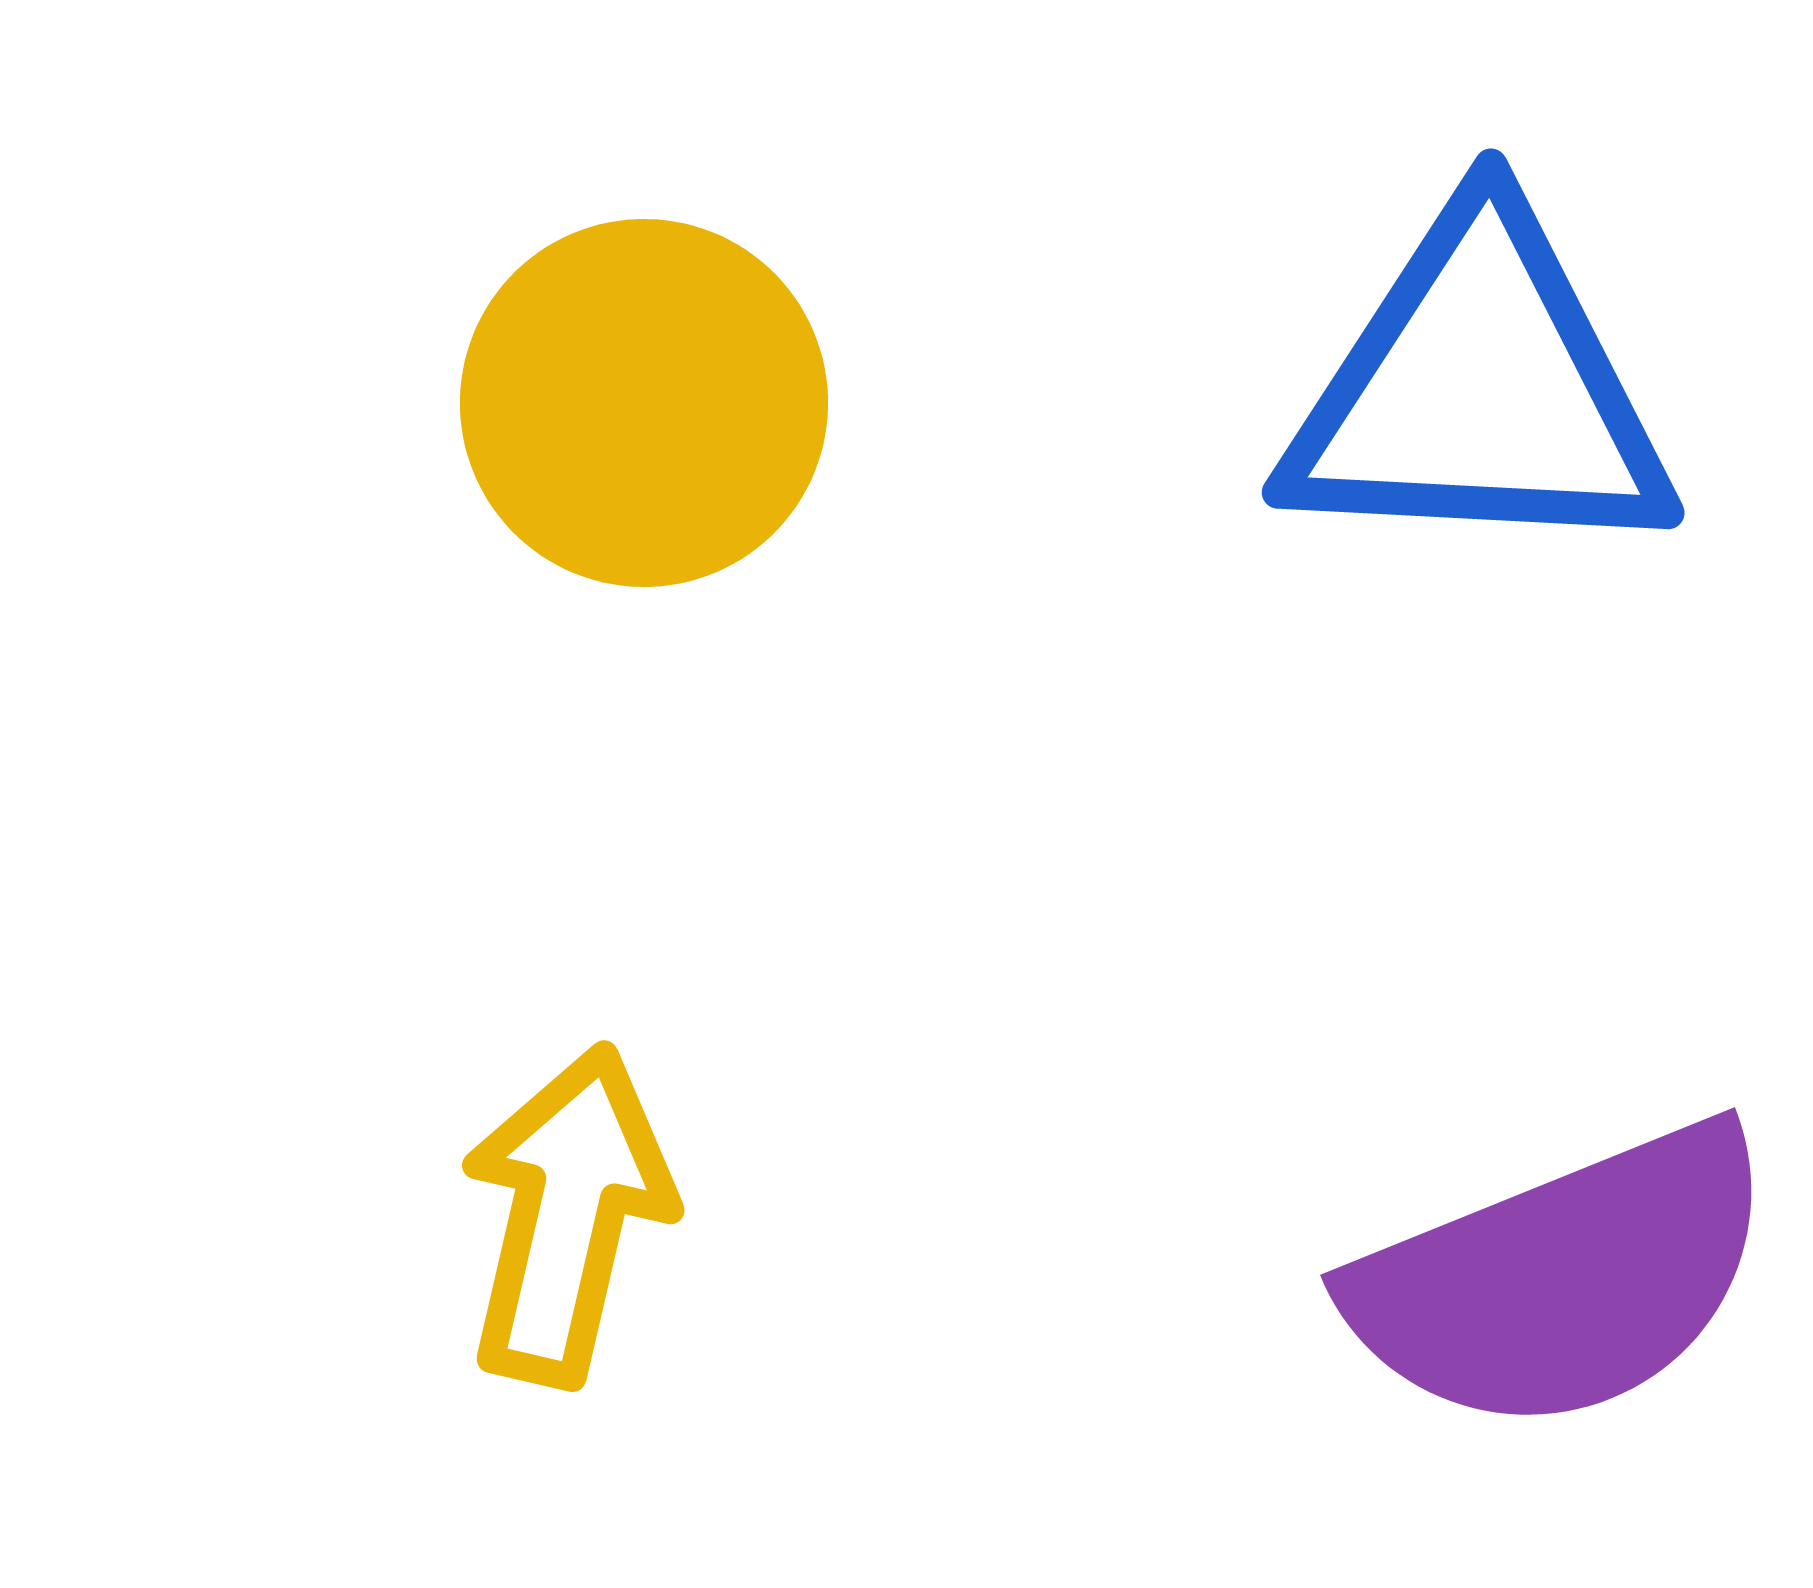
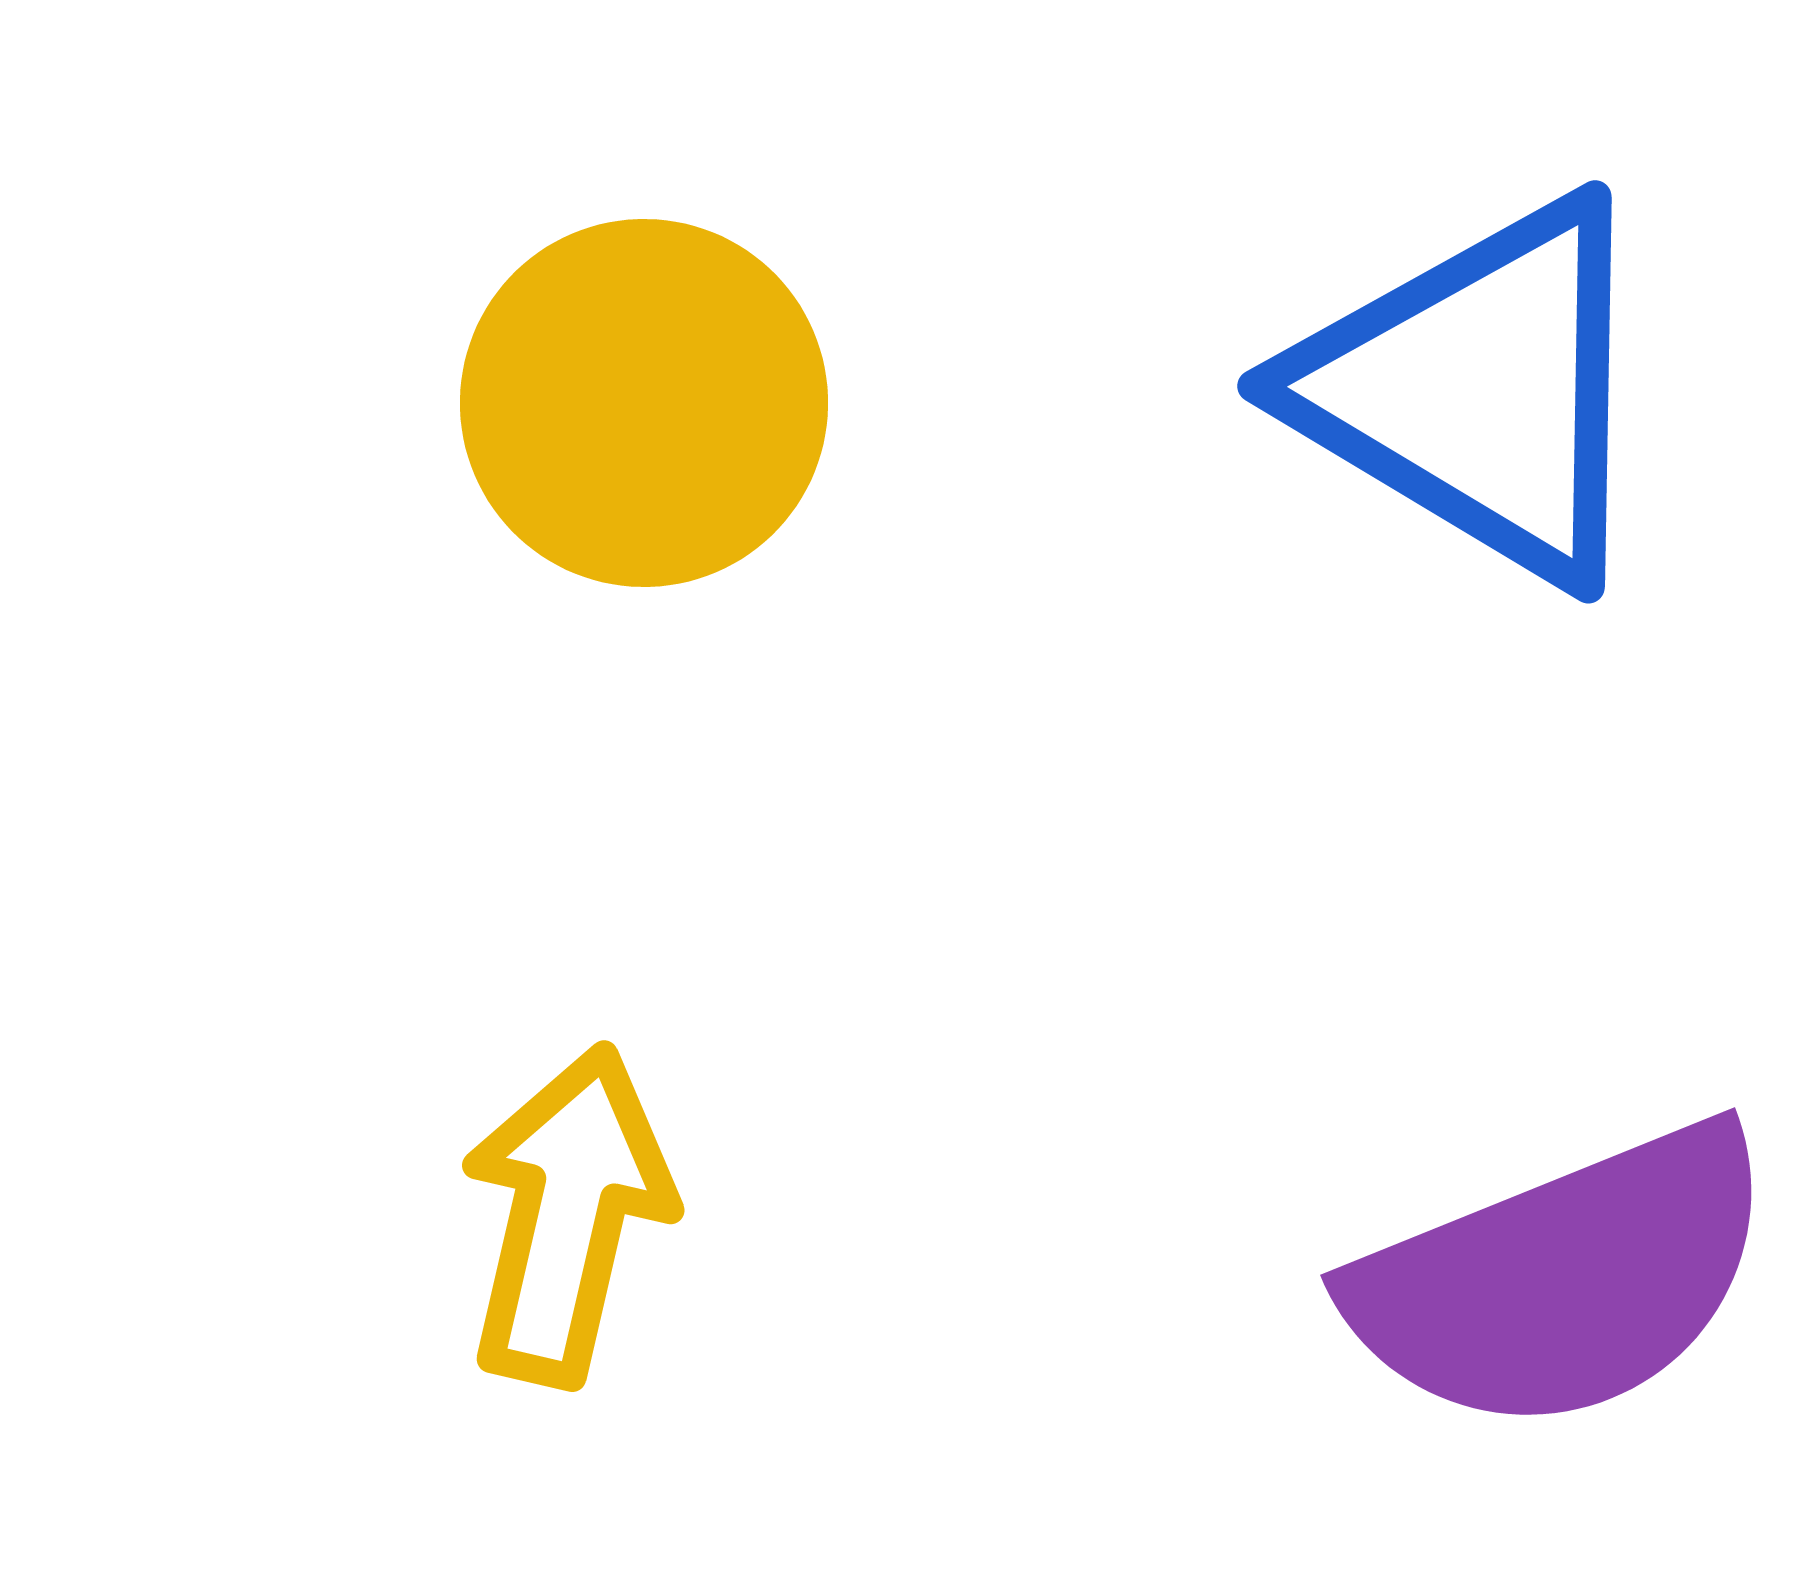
blue triangle: rotated 28 degrees clockwise
